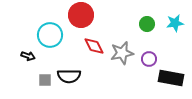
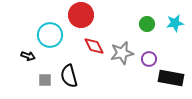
black semicircle: rotated 75 degrees clockwise
